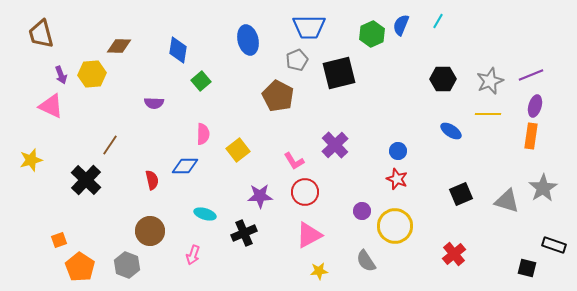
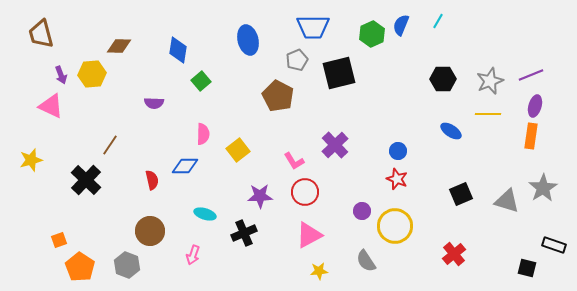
blue trapezoid at (309, 27): moved 4 px right
